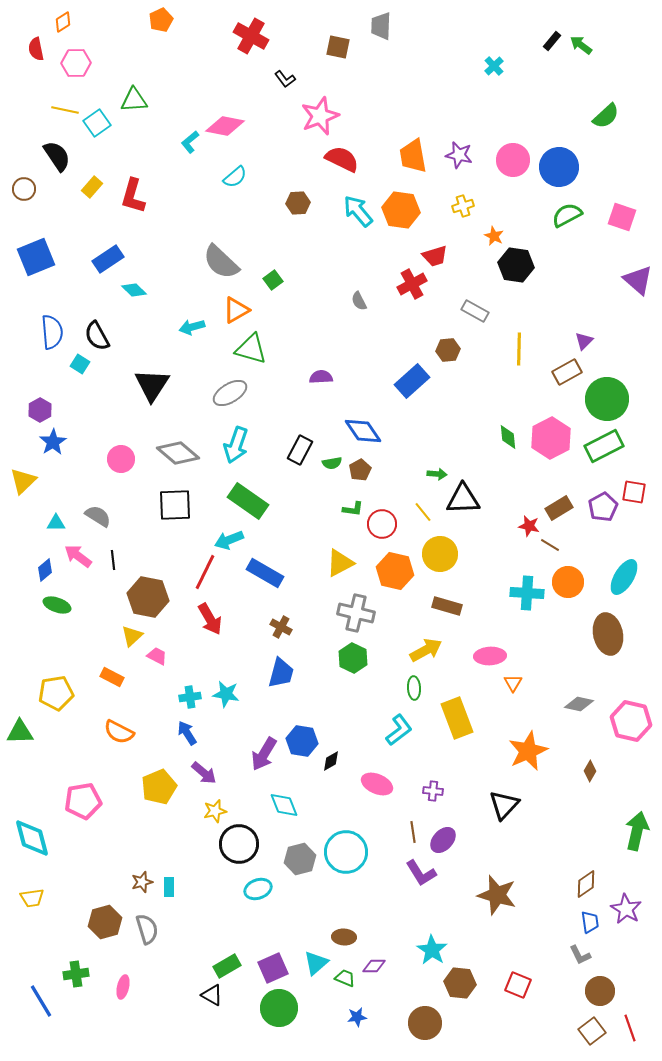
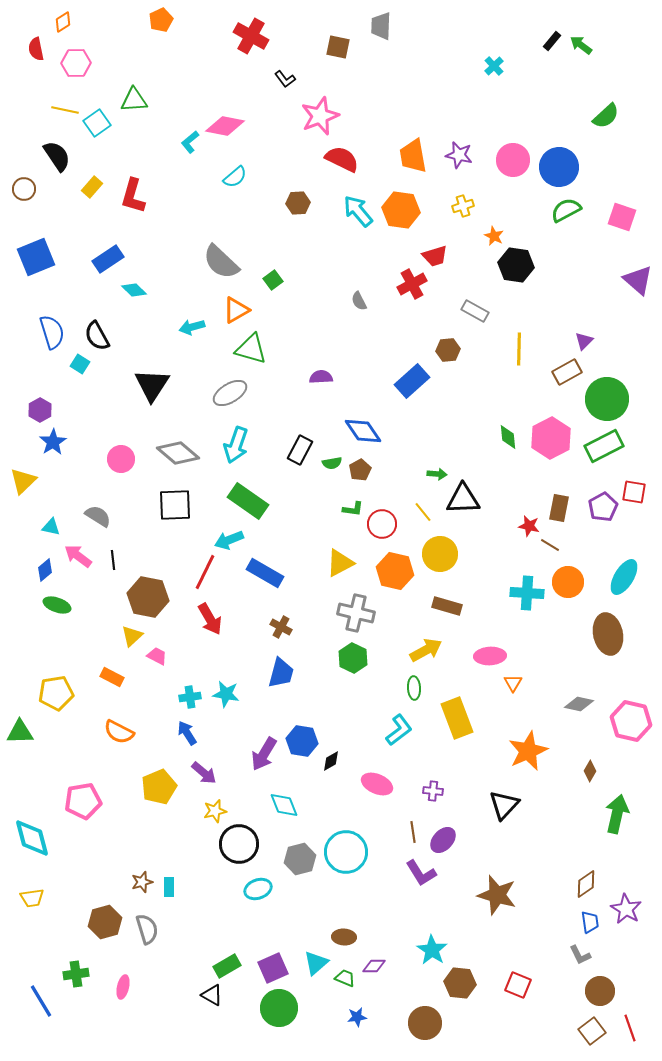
green semicircle at (567, 215): moved 1 px left, 5 px up
blue semicircle at (52, 332): rotated 12 degrees counterclockwise
brown rectangle at (559, 508): rotated 48 degrees counterclockwise
cyan triangle at (56, 523): moved 5 px left, 4 px down; rotated 12 degrees clockwise
green arrow at (637, 831): moved 20 px left, 17 px up
